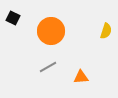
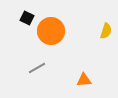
black square: moved 14 px right
gray line: moved 11 px left, 1 px down
orange triangle: moved 3 px right, 3 px down
